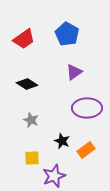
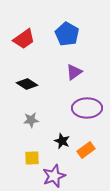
gray star: rotated 28 degrees counterclockwise
